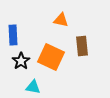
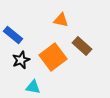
blue rectangle: rotated 48 degrees counterclockwise
brown rectangle: rotated 42 degrees counterclockwise
orange square: moved 2 px right; rotated 28 degrees clockwise
black star: moved 1 px up; rotated 12 degrees clockwise
